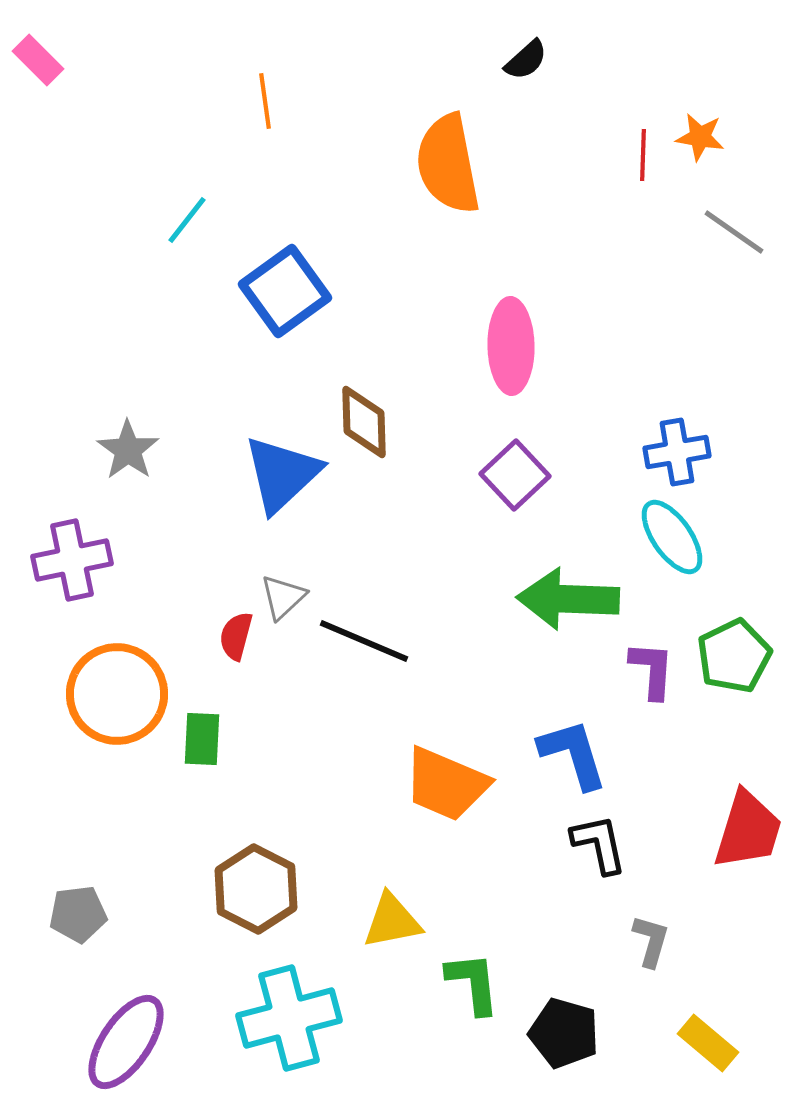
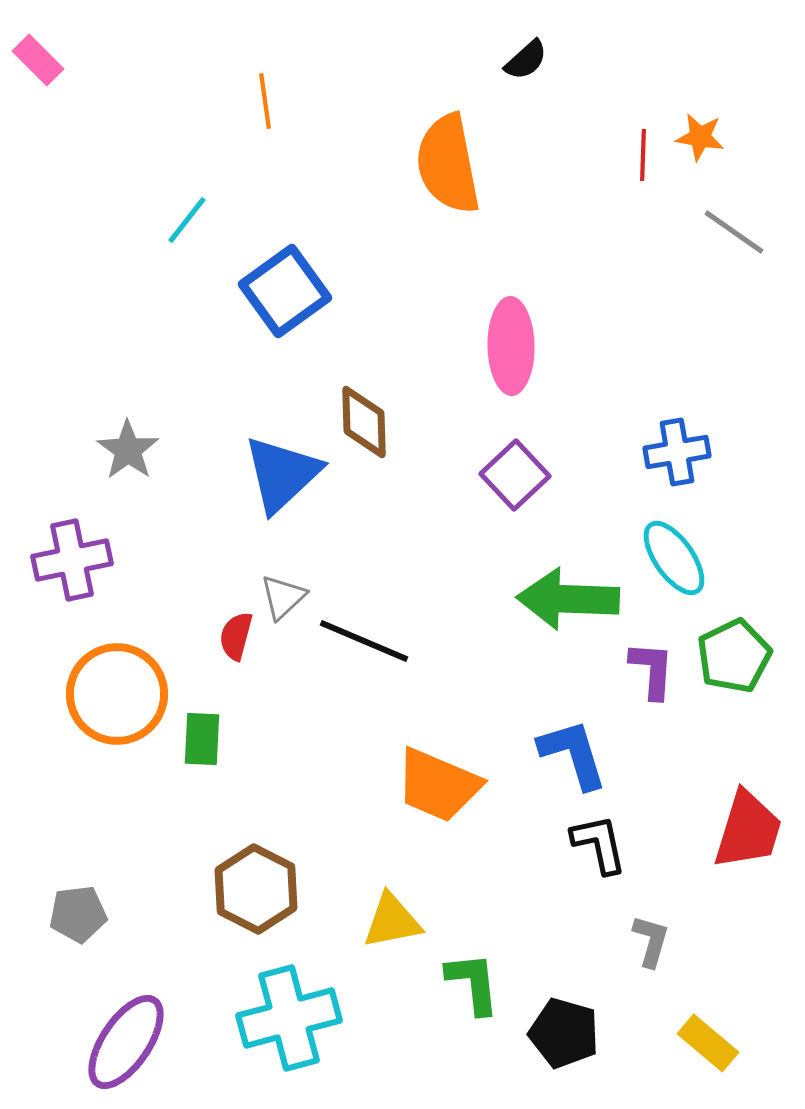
cyan ellipse: moved 2 px right, 21 px down
orange trapezoid: moved 8 px left, 1 px down
